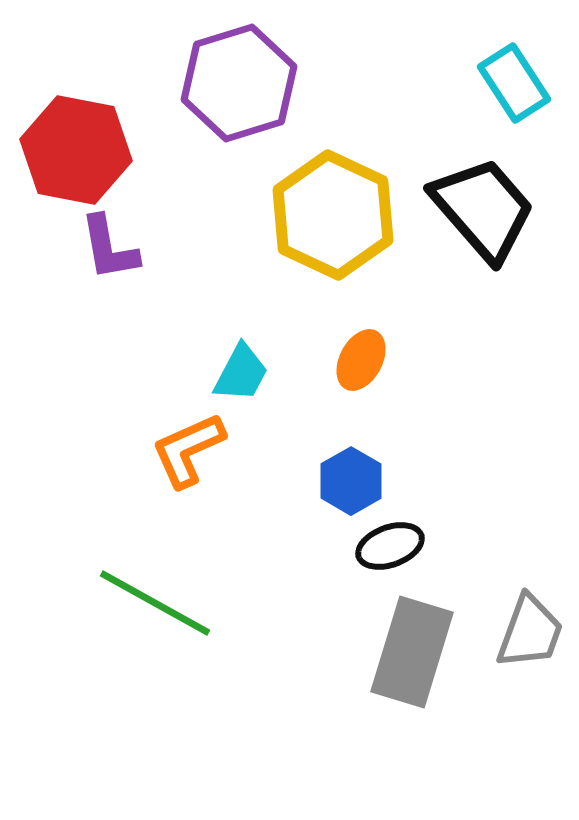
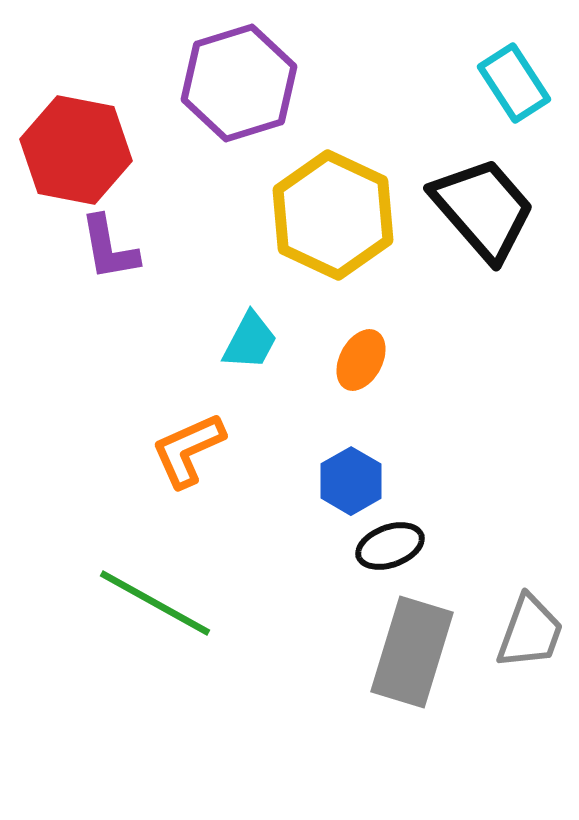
cyan trapezoid: moved 9 px right, 32 px up
